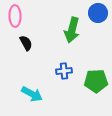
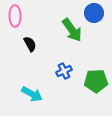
blue circle: moved 4 px left
green arrow: rotated 50 degrees counterclockwise
black semicircle: moved 4 px right, 1 px down
blue cross: rotated 21 degrees counterclockwise
